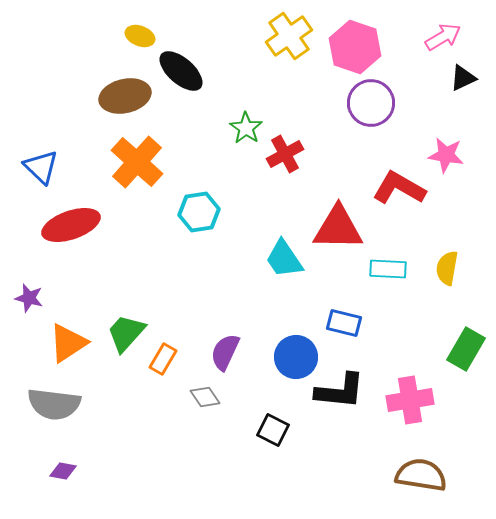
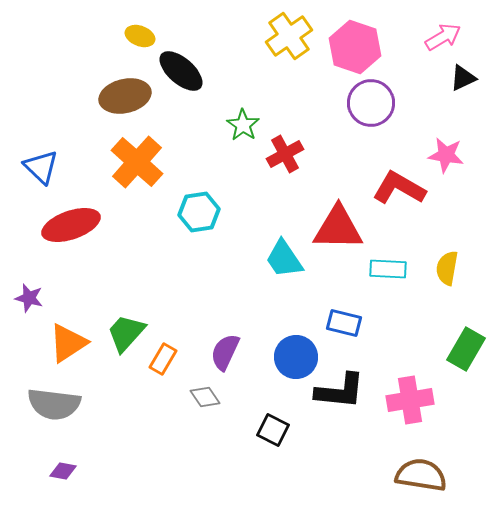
green star: moved 3 px left, 3 px up
